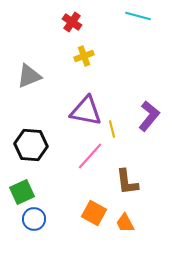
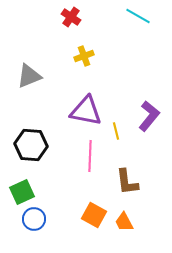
cyan line: rotated 15 degrees clockwise
red cross: moved 1 px left, 5 px up
yellow line: moved 4 px right, 2 px down
pink line: rotated 40 degrees counterclockwise
orange square: moved 2 px down
orange trapezoid: moved 1 px left, 1 px up
